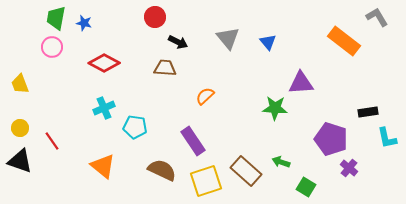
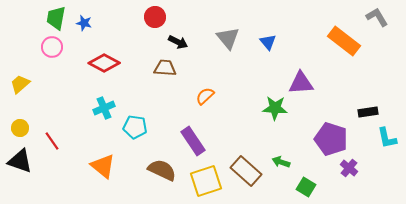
yellow trapezoid: rotated 70 degrees clockwise
